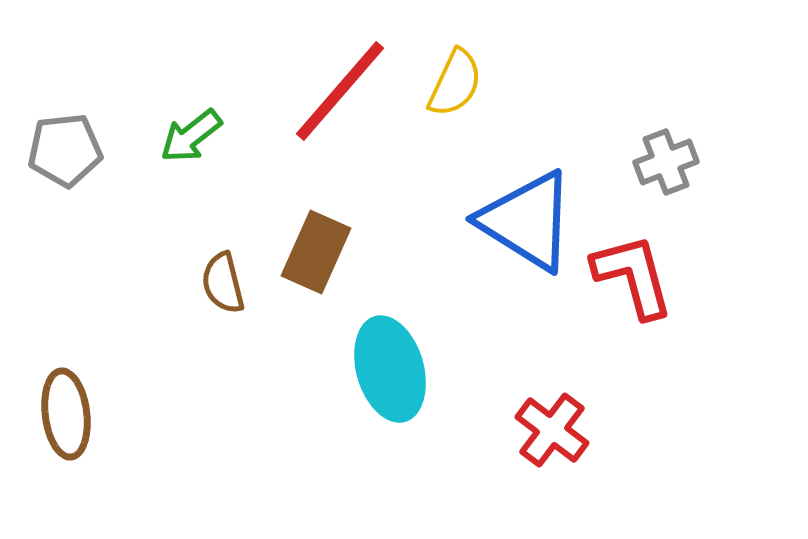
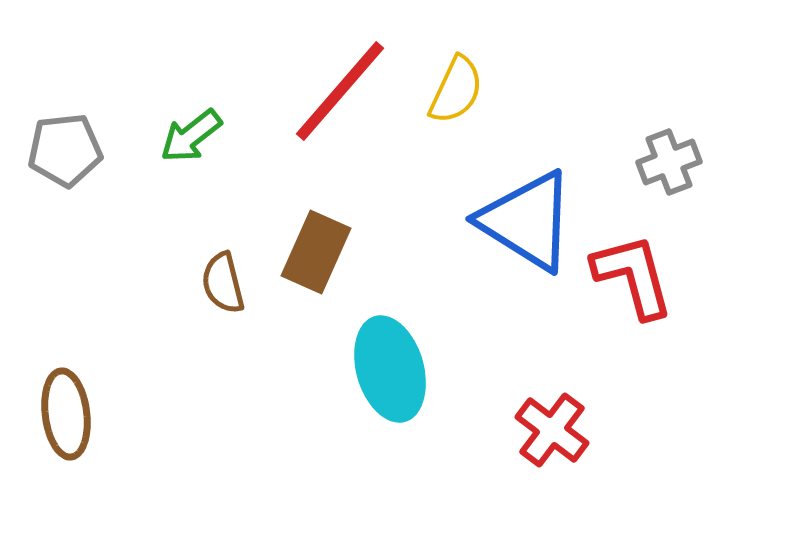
yellow semicircle: moved 1 px right, 7 px down
gray cross: moved 3 px right
